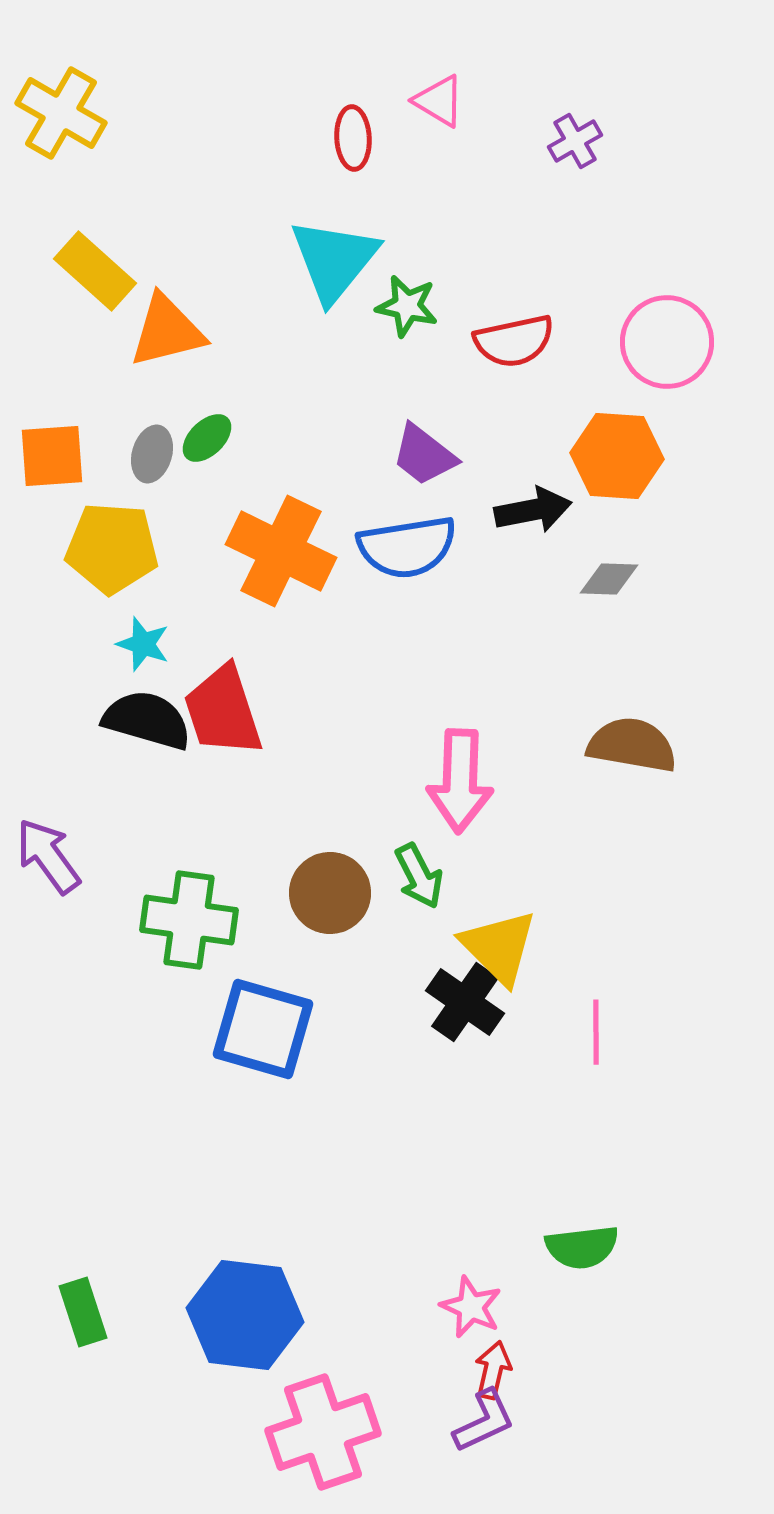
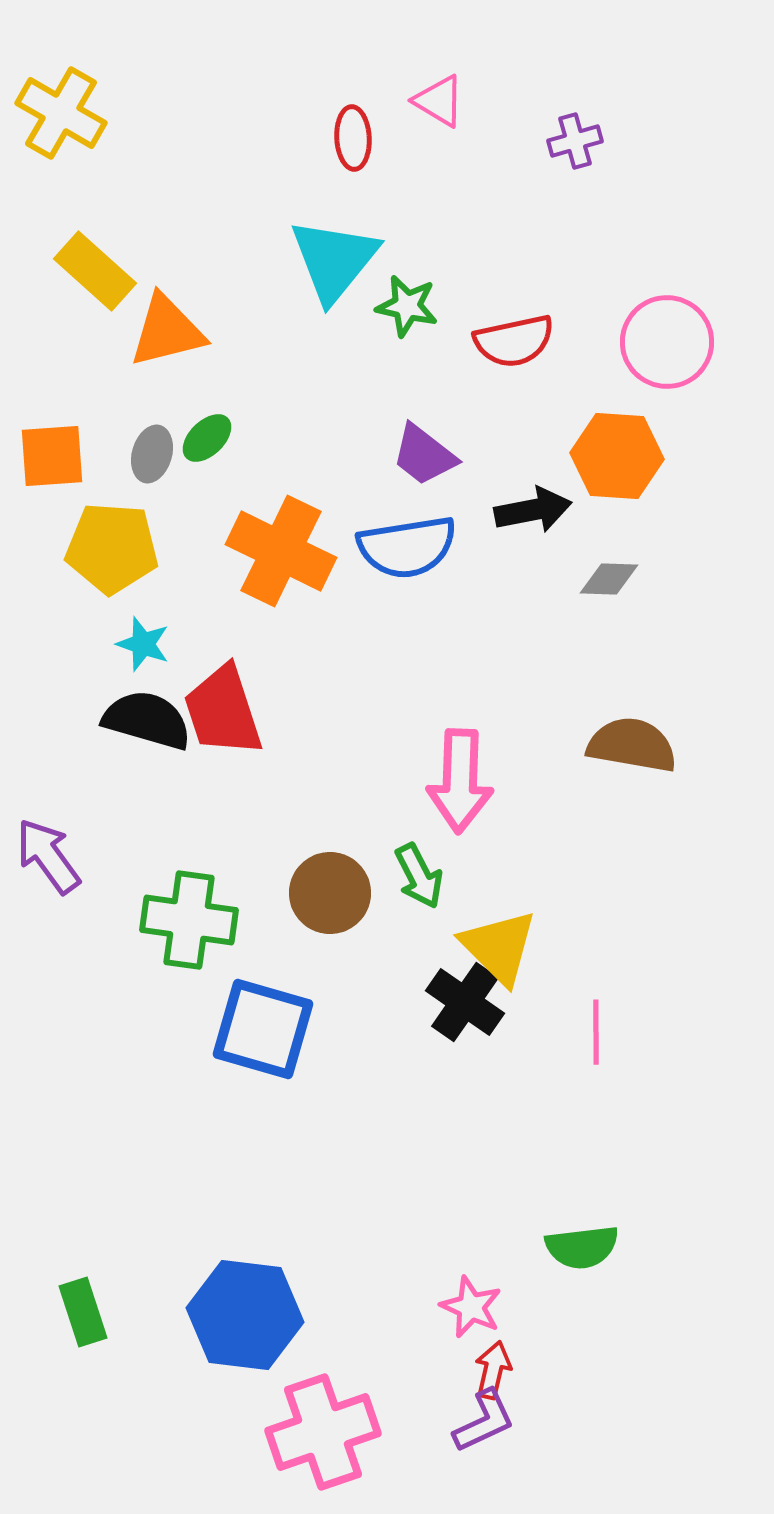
purple cross: rotated 14 degrees clockwise
